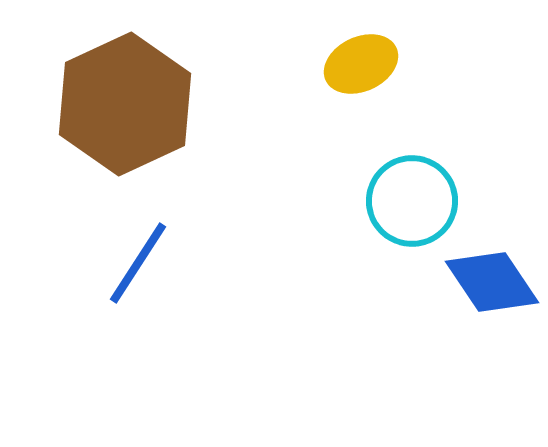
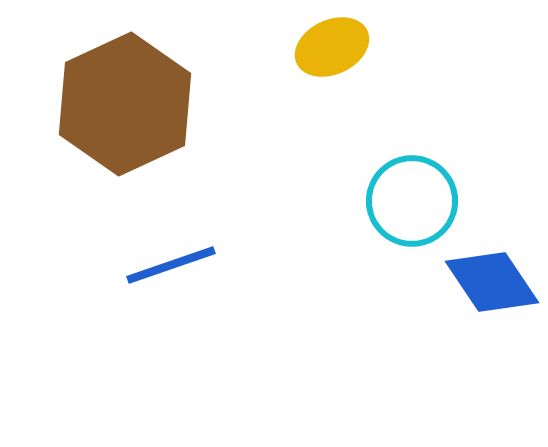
yellow ellipse: moved 29 px left, 17 px up
blue line: moved 33 px right, 2 px down; rotated 38 degrees clockwise
